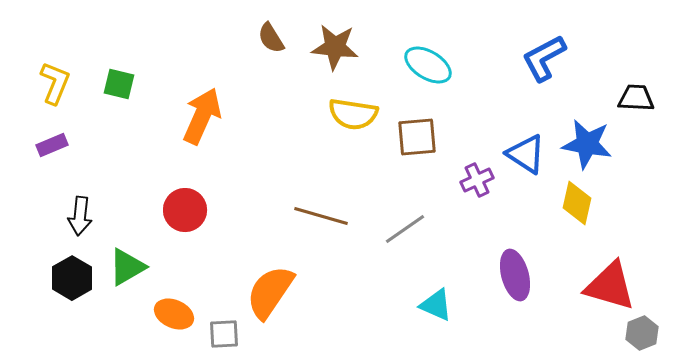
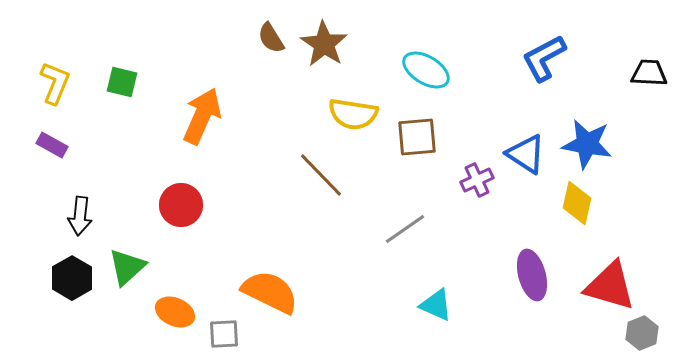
brown star: moved 11 px left, 3 px up; rotated 27 degrees clockwise
cyan ellipse: moved 2 px left, 5 px down
green square: moved 3 px right, 2 px up
black trapezoid: moved 13 px right, 25 px up
purple rectangle: rotated 52 degrees clockwise
red circle: moved 4 px left, 5 px up
brown line: moved 41 px up; rotated 30 degrees clockwise
green triangle: rotated 12 degrees counterclockwise
purple ellipse: moved 17 px right
orange semicircle: rotated 82 degrees clockwise
orange ellipse: moved 1 px right, 2 px up
